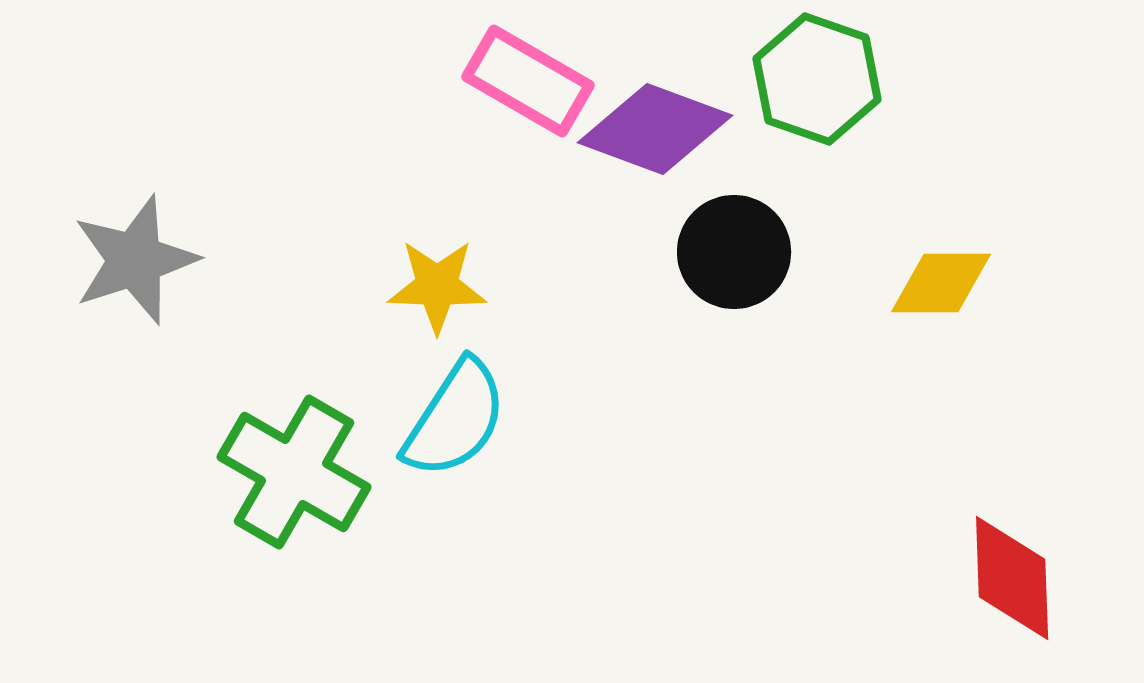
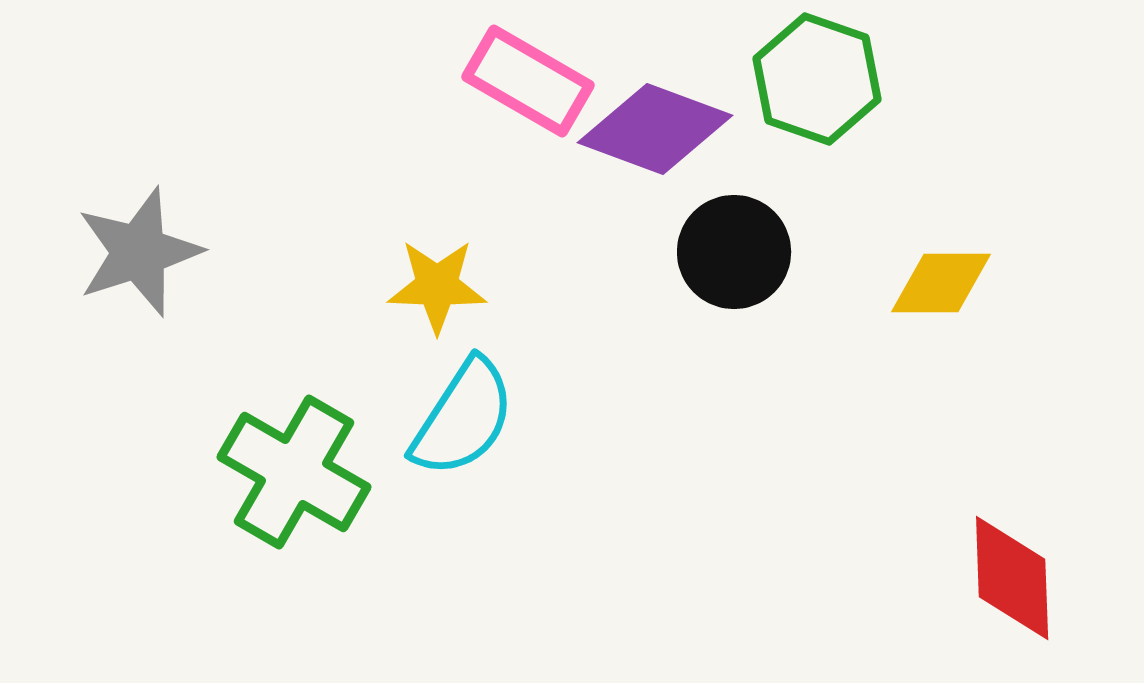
gray star: moved 4 px right, 8 px up
cyan semicircle: moved 8 px right, 1 px up
